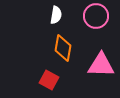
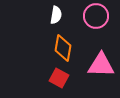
red square: moved 10 px right, 2 px up
